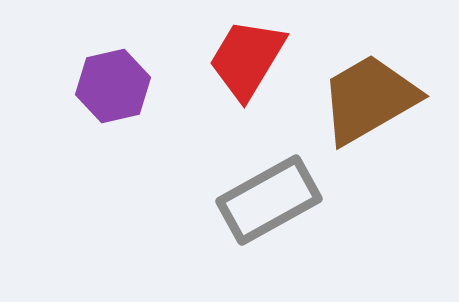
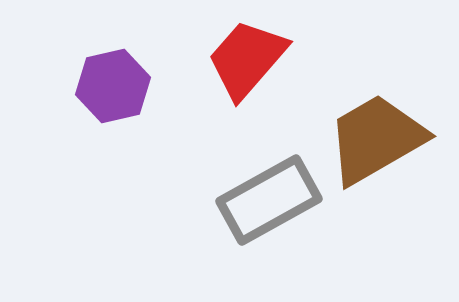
red trapezoid: rotated 10 degrees clockwise
brown trapezoid: moved 7 px right, 40 px down
